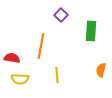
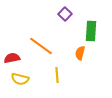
purple square: moved 4 px right, 1 px up
orange line: rotated 65 degrees counterclockwise
red semicircle: rotated 21 degrees counterclockwise
orange semicircle: moved 21 px left, 17 px up
yellow semicircle: rotated 12 degrees clockwise
